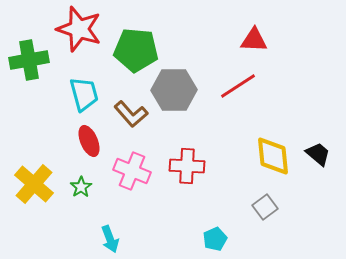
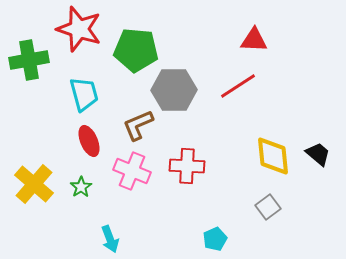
brown L-shape: moved 7 px right, 11 px down; rotated 108 degrees clockwise
gray square: moved 3 px right
